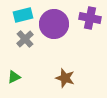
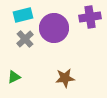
purple cross: moved 1 px up; rotated 20 degrees counterclockwise
purple circle: moved 4 px down
brown star: rotated 24 degrees counterclockwise
